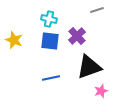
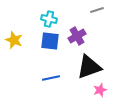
purple cross: rotated 12 degrees clockwise
pink star: moved 1 px left, 1 px up
